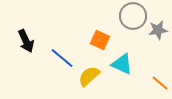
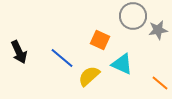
black arrow: moved 7 px left, 11 px down
